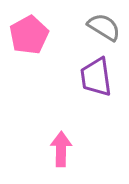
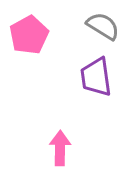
gray semicircle: moved 1 px left, 1 px up
pink arrow: moved 1 px left, 1 px up
